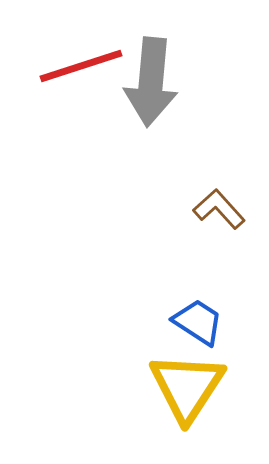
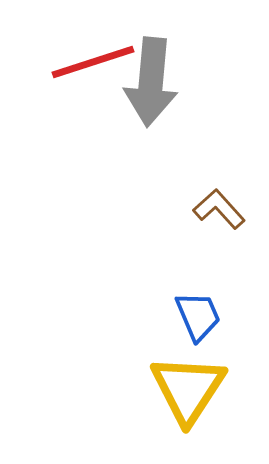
red line: moved 12 px right, 4 px up
blue trapezoid: moved 6 px up; rotated 34 degrees clockwise
yellow triangle: moved 1 px right, 2 px down
